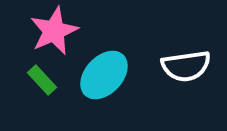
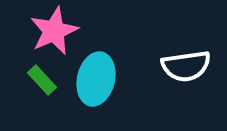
cyan ellipse: moved 8 px left, 4 px down; rotated 30 degrees counterclockwise
